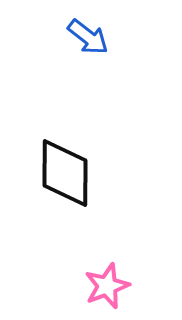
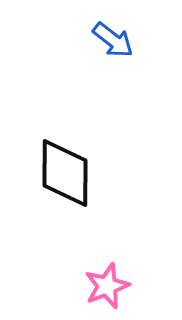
blue arrow: moved 25 px right, 3 px down
